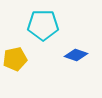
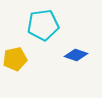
cyan pentagon: rotated 8 degrees counterclockwise
